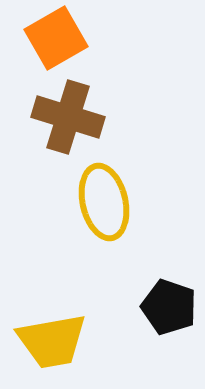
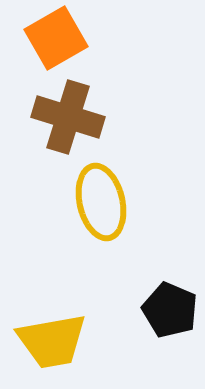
yellow ellipse: moved 3 px left
black pentagon: moved 1 px right, 3 px down; rotated 4 degrees clockwise
